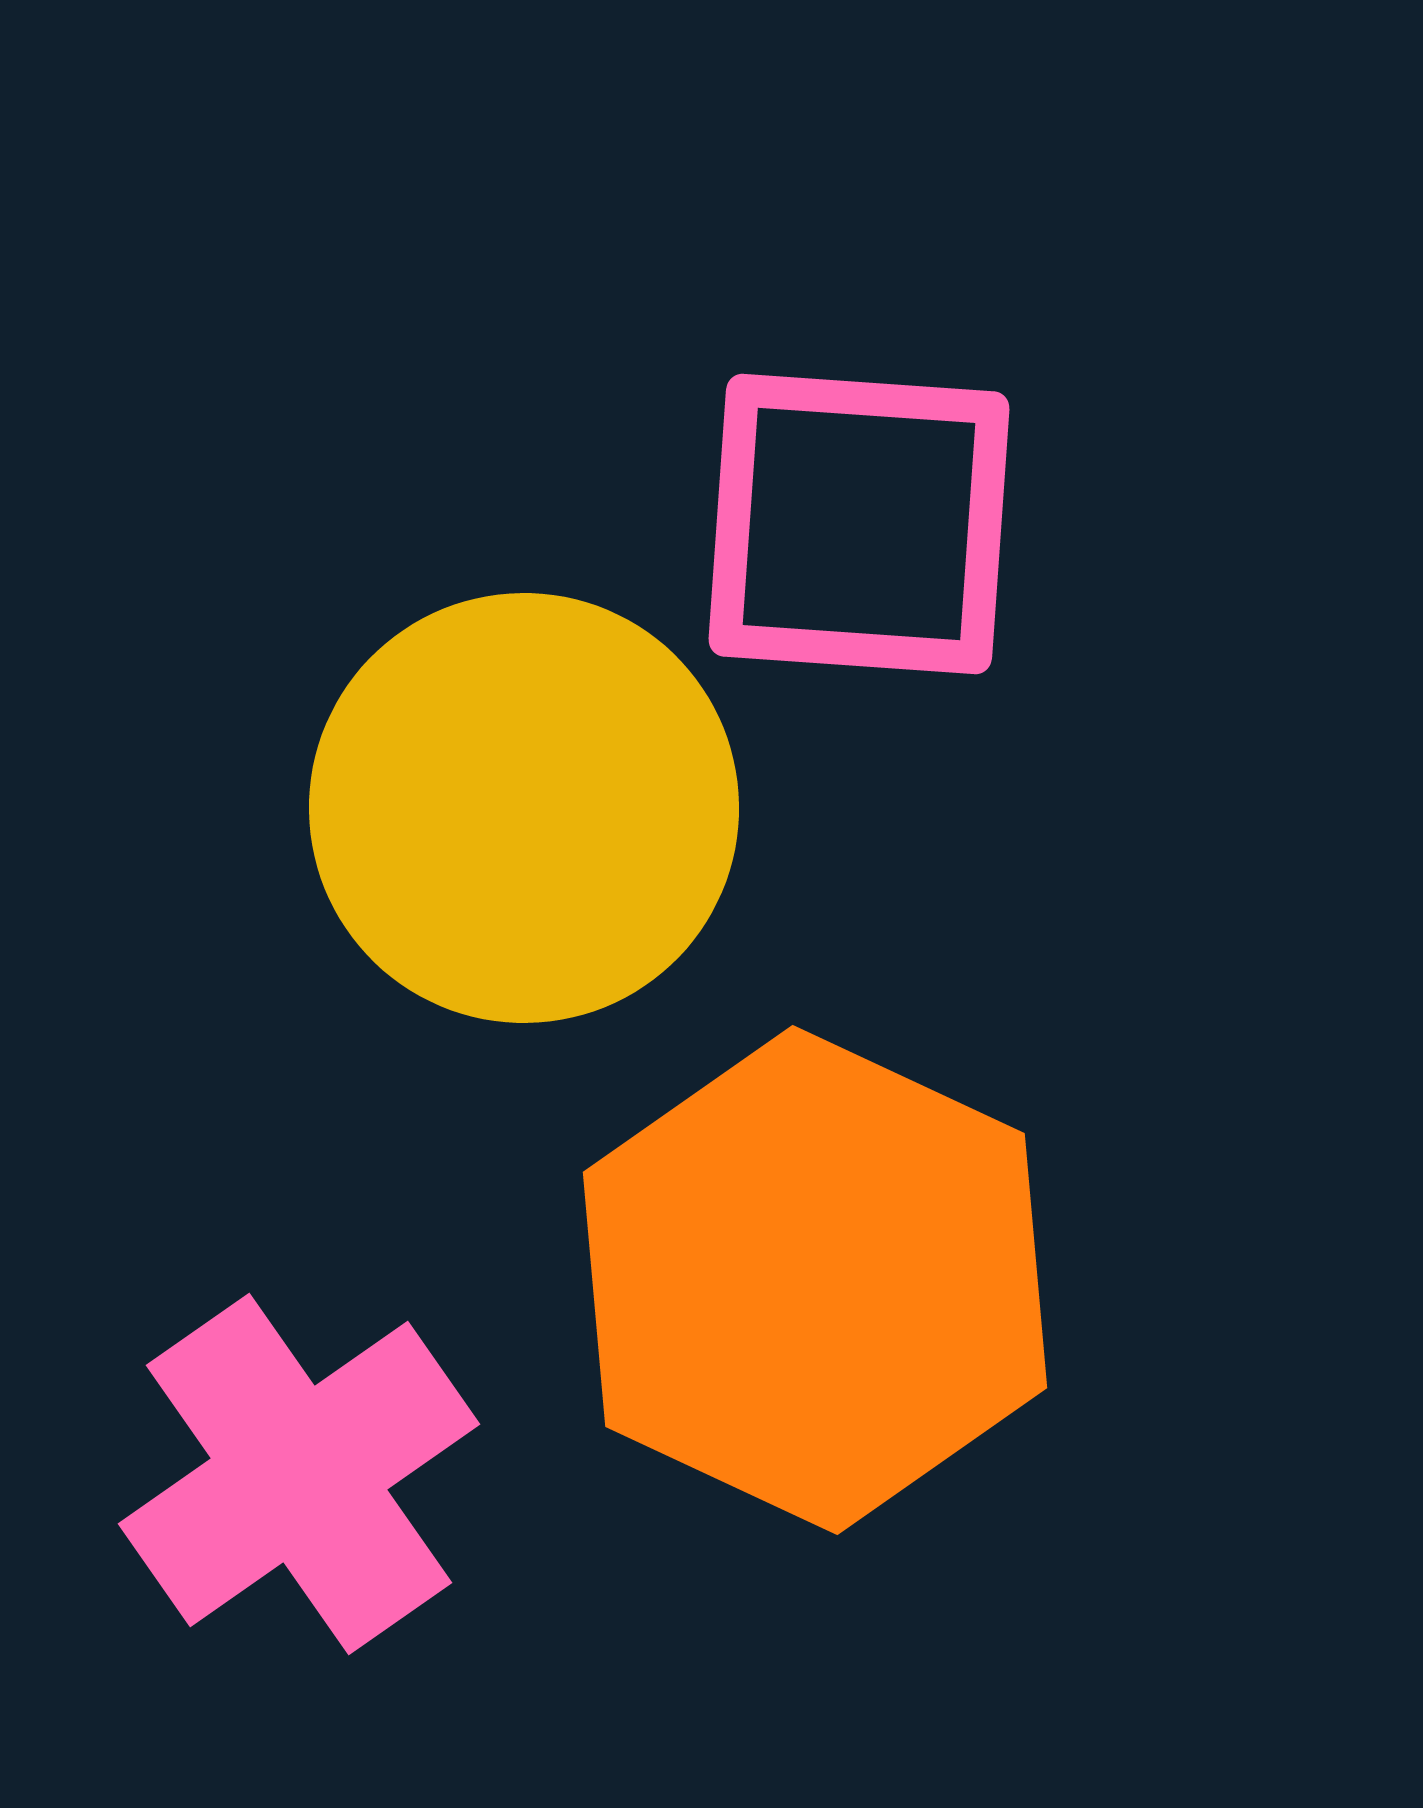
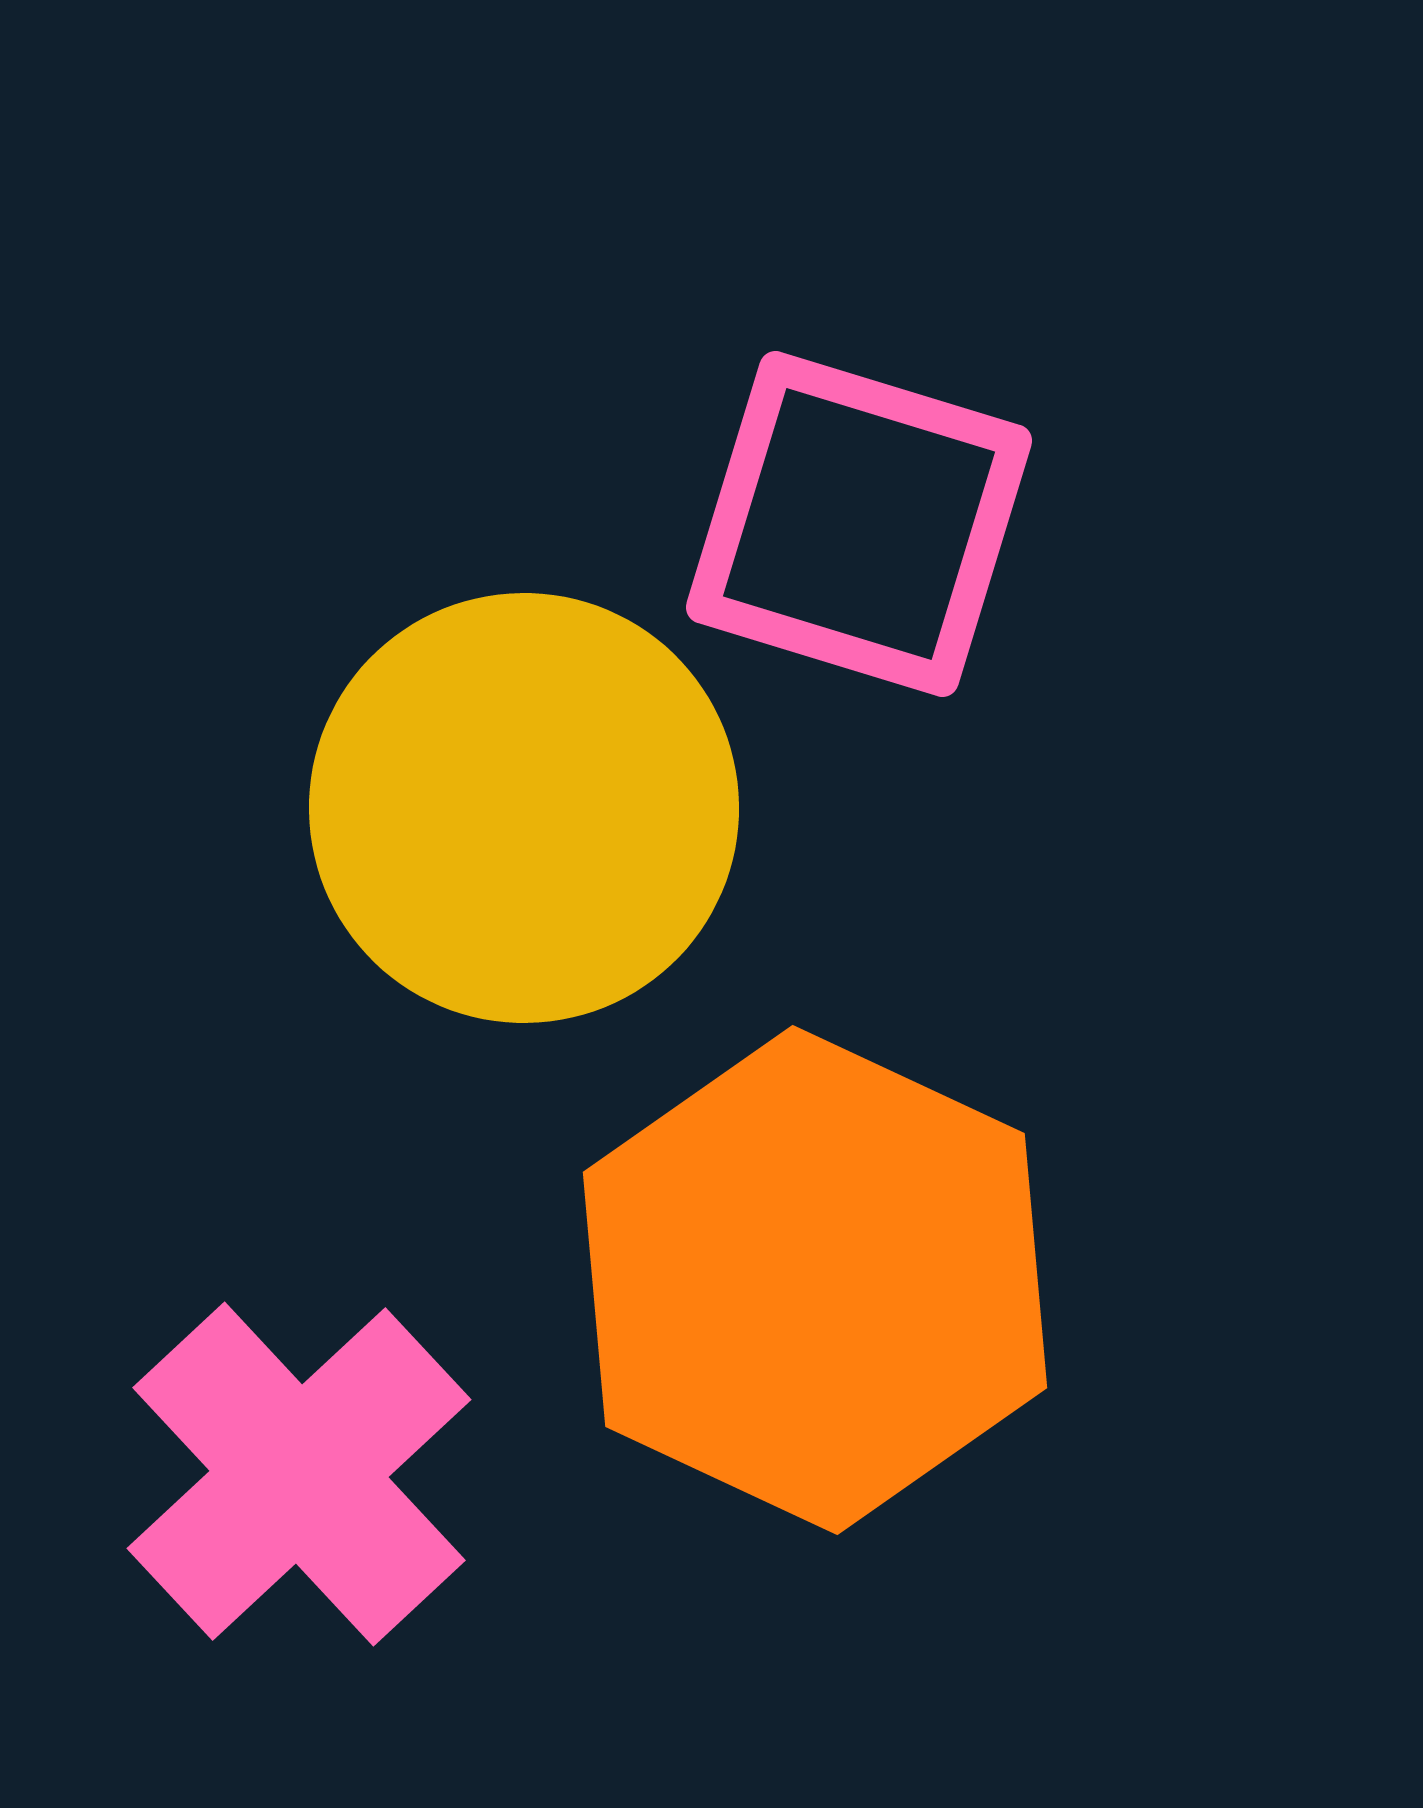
pink square: rotated 13 degrees clockwise
pink cross: rotated 8 degrees counterclockwise
